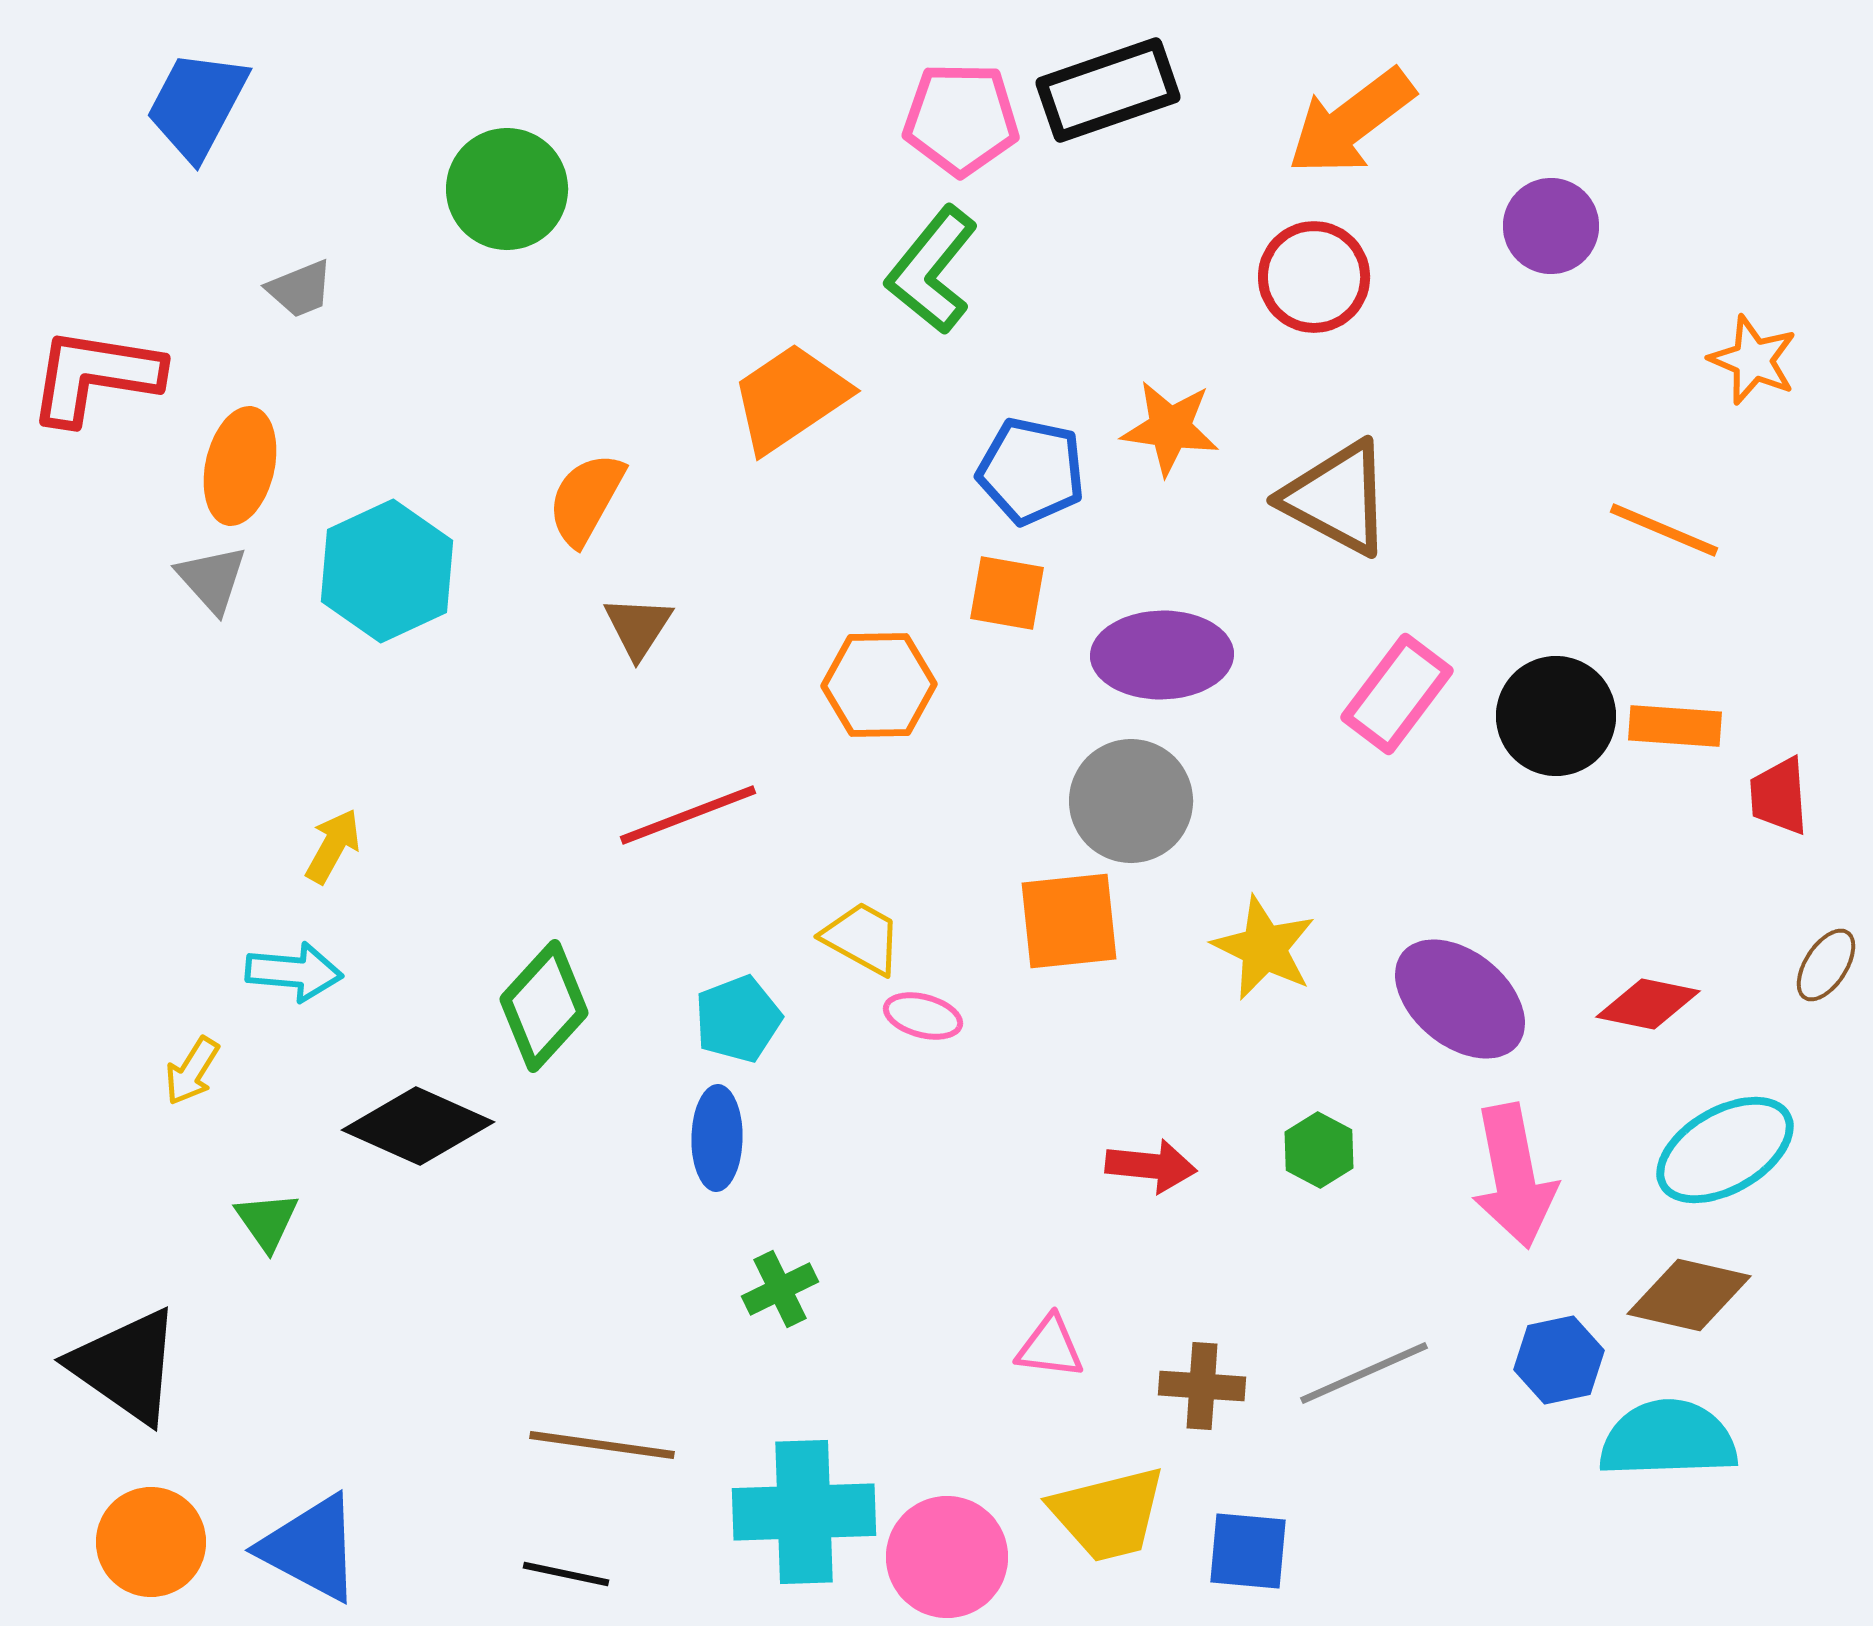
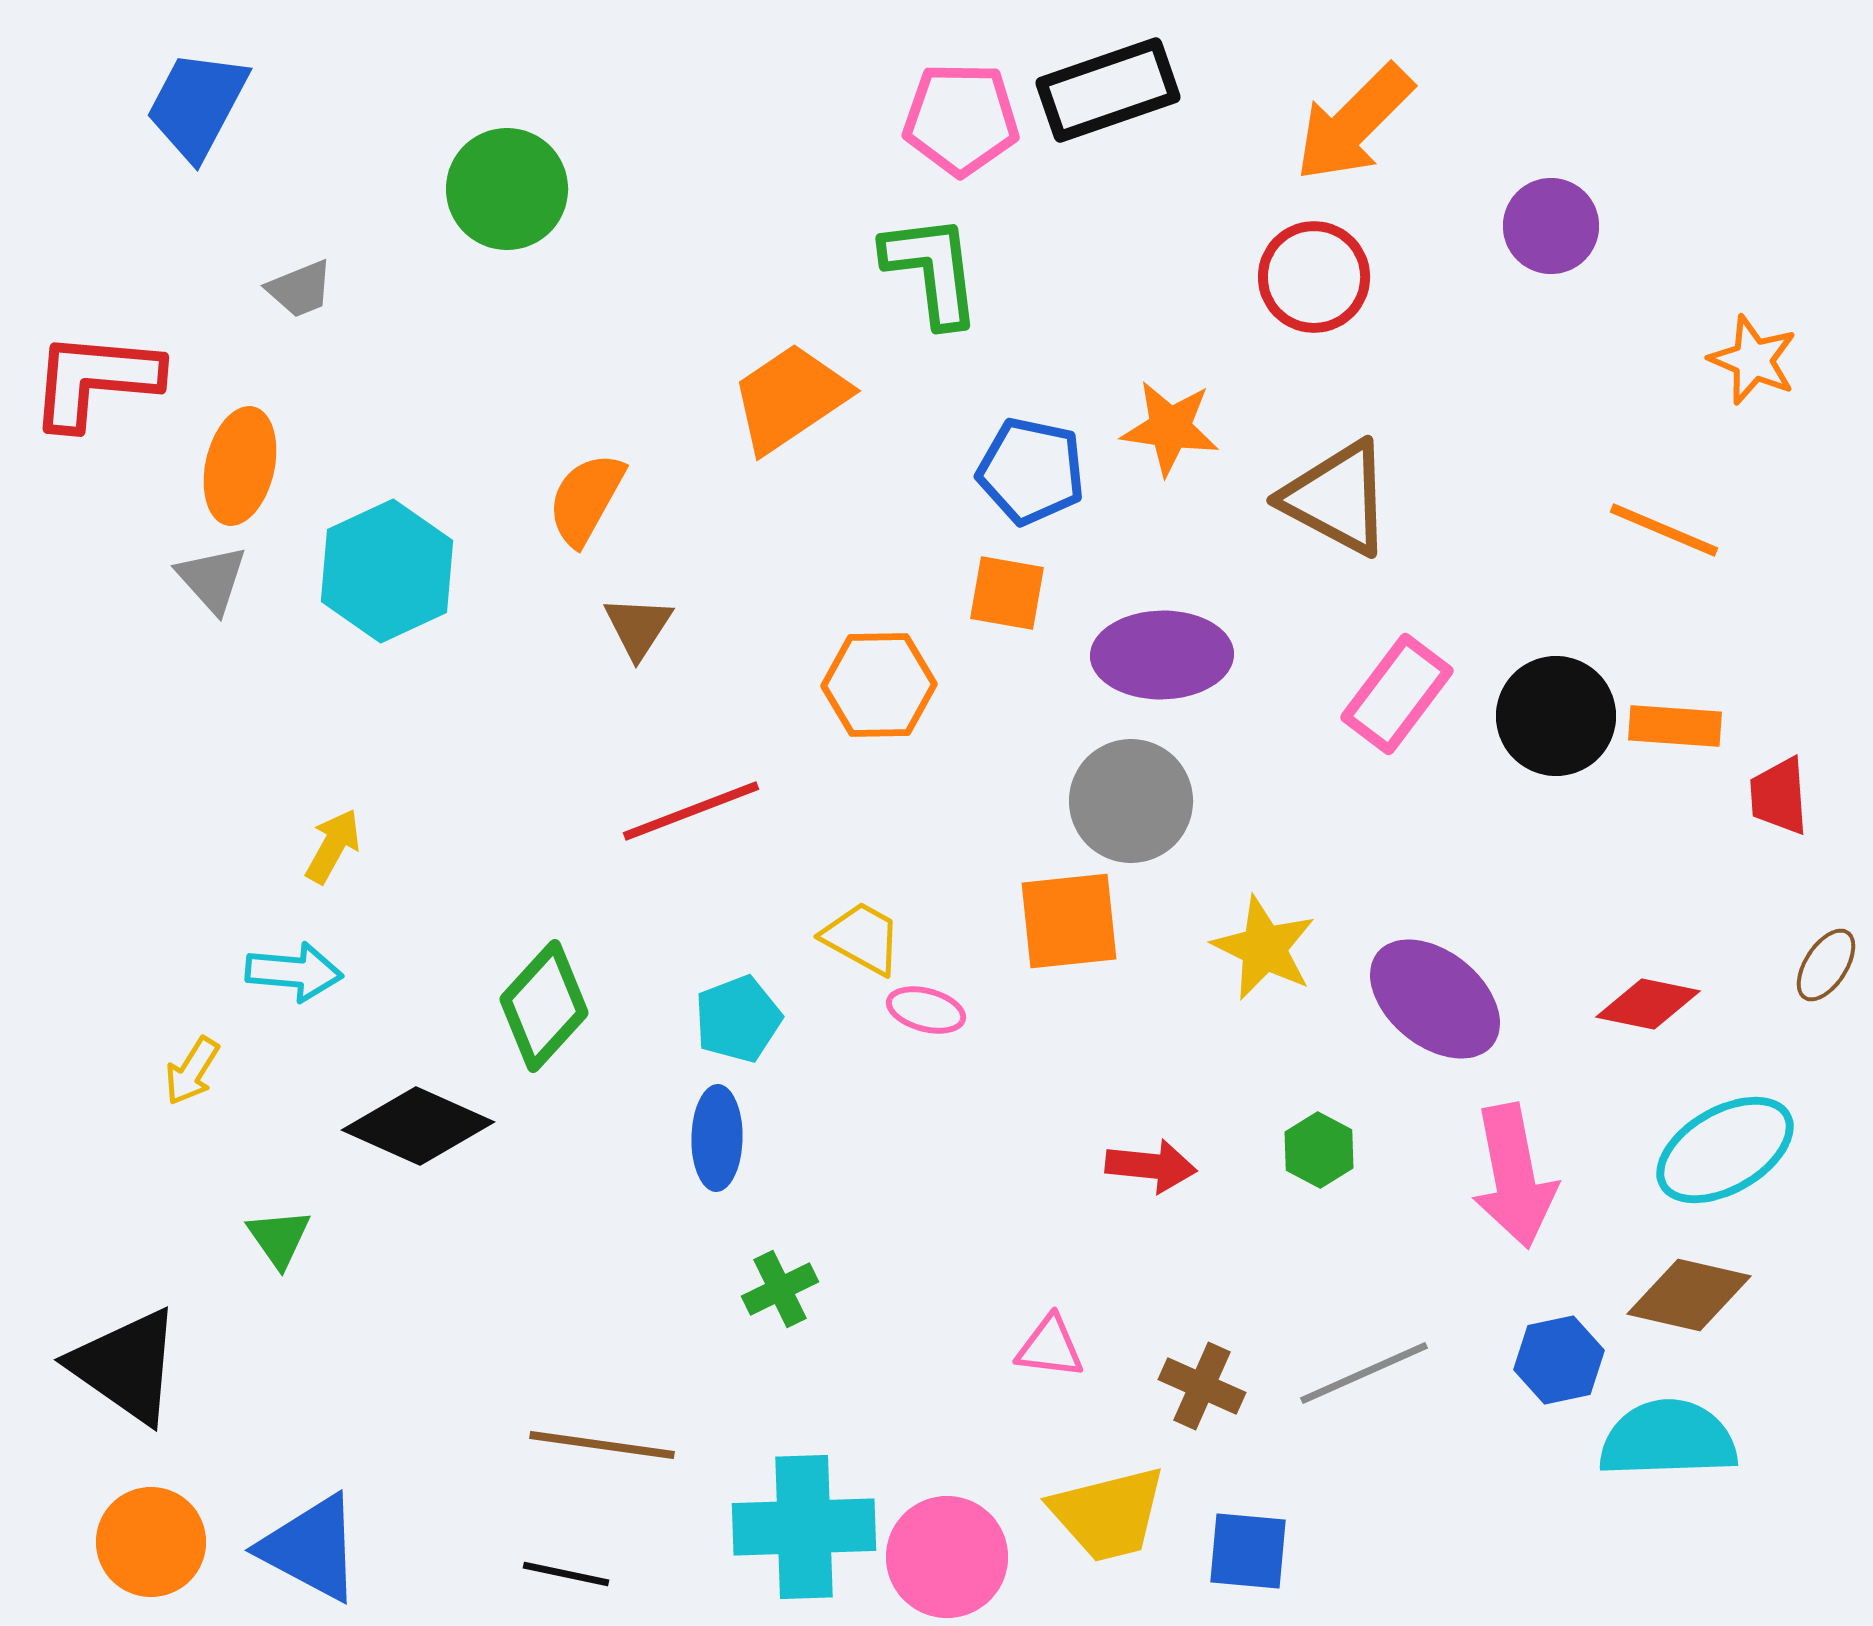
orange arrow at (1351, 122): moved 3 px right, 1 px down; rotated 8 degrees counterclockwise
green L-shape at (932, 270): rotated 134 degrees clockwise
red L-shape at (95, 376): moved 4 px down; rotated 4 degrees counterclockwise
red line at (688, 815): moved 3 px right, 4 px up
purple ellipse at (1460, 999): moved 25 px left
pink ellipse at (923, 1016): moved 3 px right, 6 px up
green triangle at (267, 1221): moved 12 px right, 17 px down
brown cross at (1202, 1386): rotated 20 degrees clockwise
cyan cross at (804, 1512): moved 15 px down
